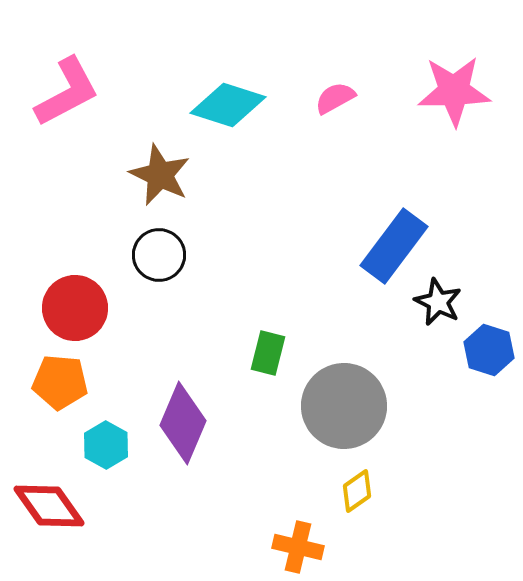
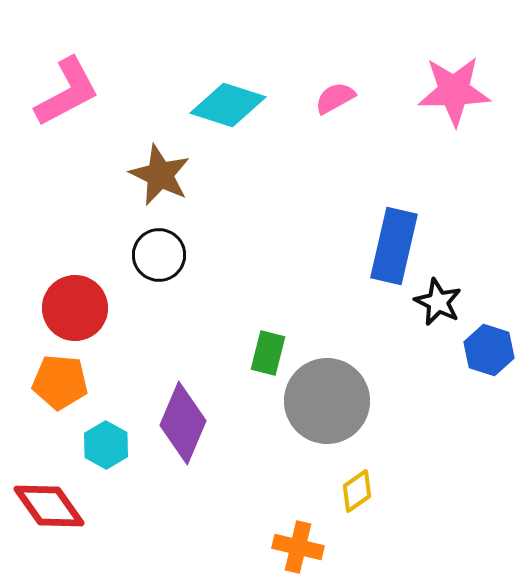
blue rectangle: rotated 24 degrees counterclockwise
gray circle: moved 17 px left, 5 px up
